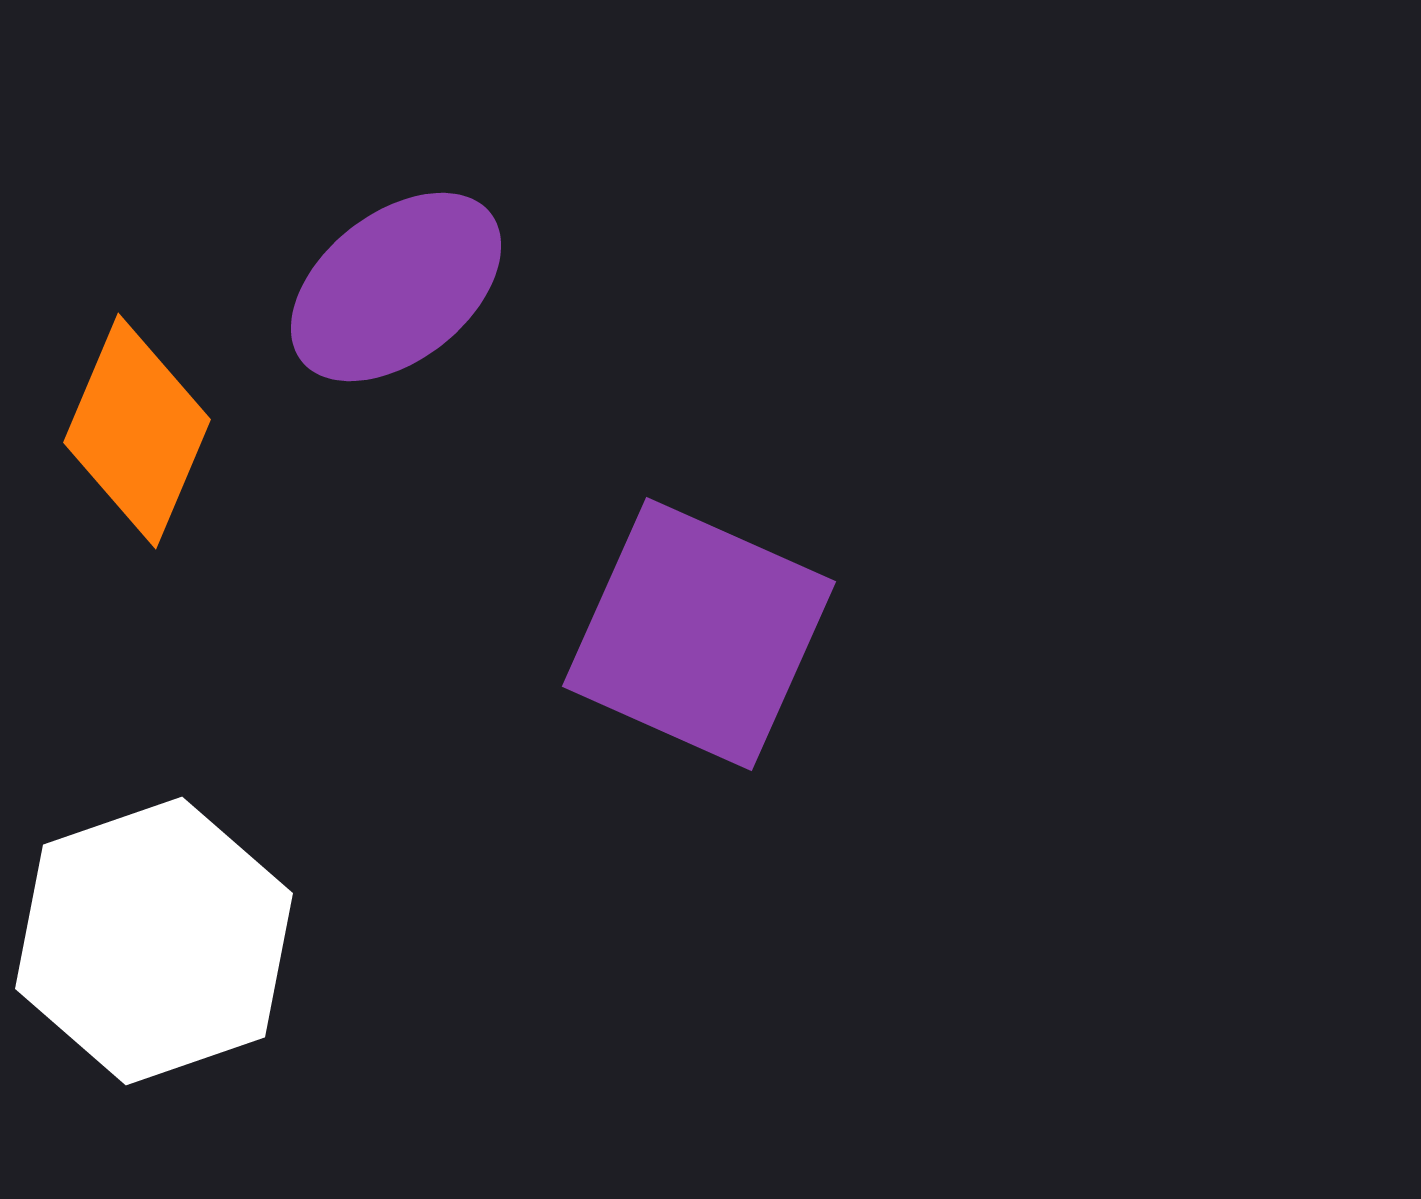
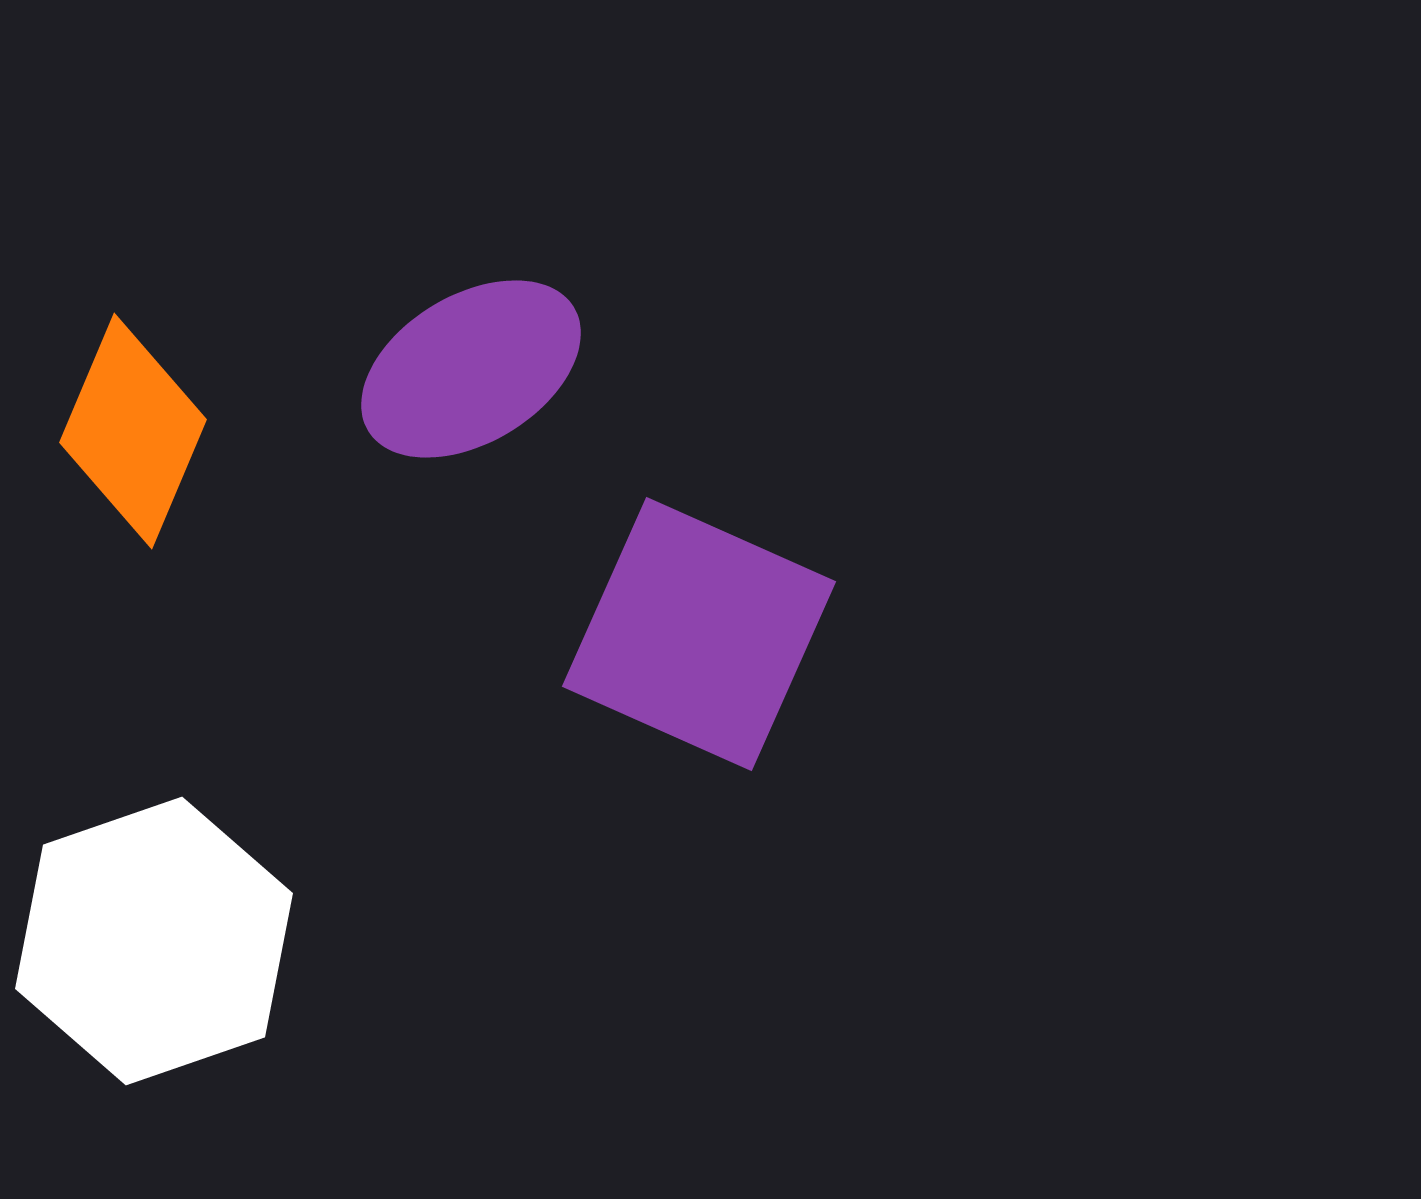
purple ellipse: moved 75 px right, 82 px down; rotated 7 degrees clockwise
orange diamond: moved 4 px left
